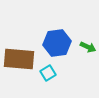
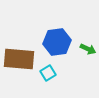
blue hexagon: moved 1 px up
green arrow: moved 2 px down
